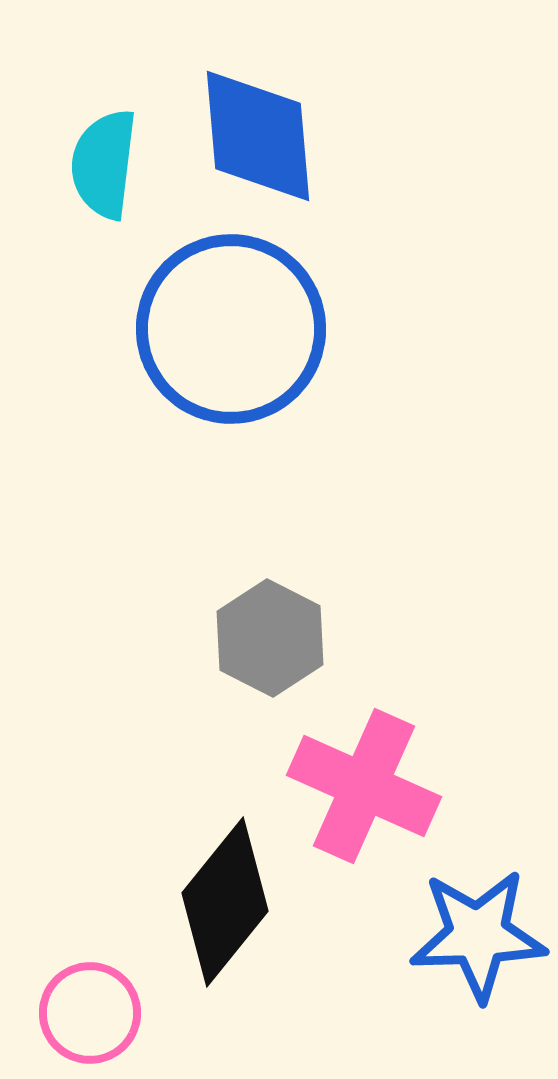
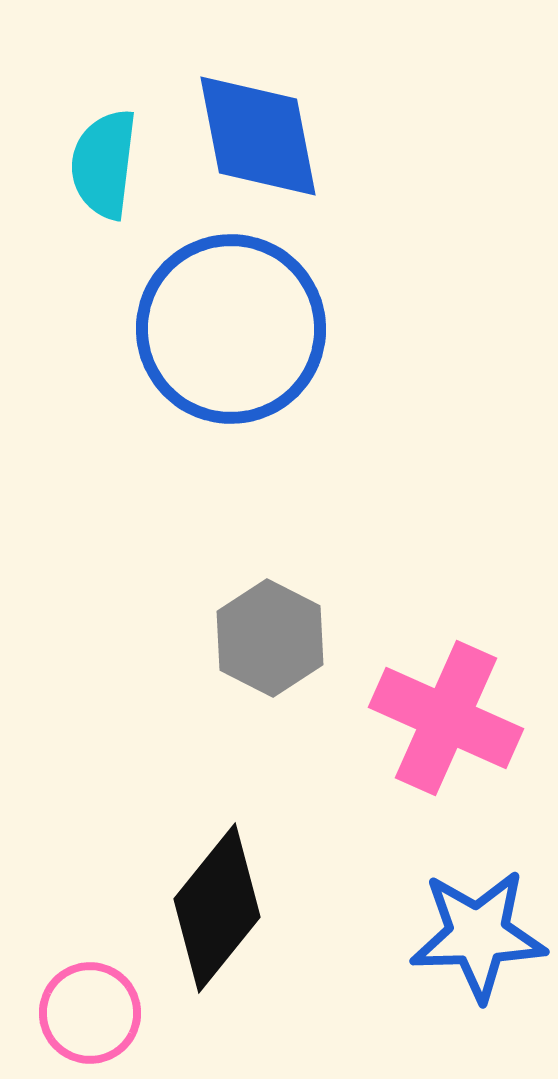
blue diamond: rotated 6 degrees counterclockwise
pink cross: moved 82 px right, 68 px up
black diamond: moved 8 px left, 6 px down
